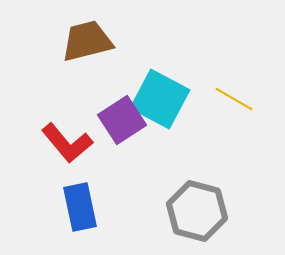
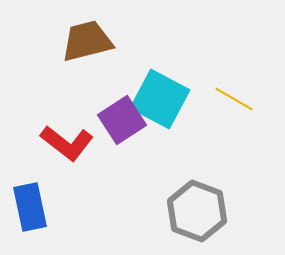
red L-shape: rotated 12 degrees counterclockwise
blue rectangle: moved 50 px left
gray hexagon: rotated 6 degrees clockwise
